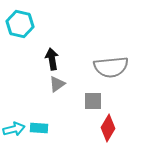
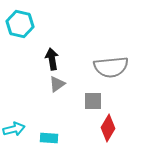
cyan rectangle: moved 10 px right, 10 px down
